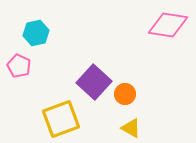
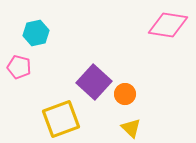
pink pentagon: moved 1 px down; rotated 10 degrees counterclockwise
yellow triangle: rotated 15 degrees clockwise
